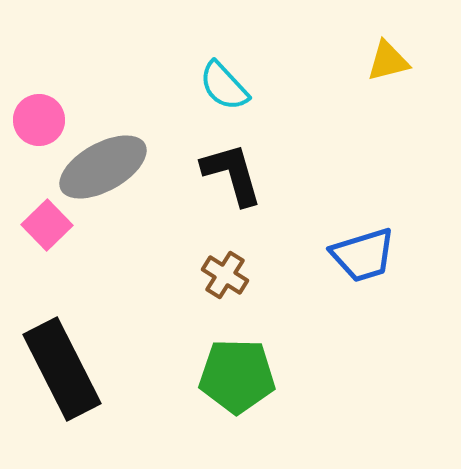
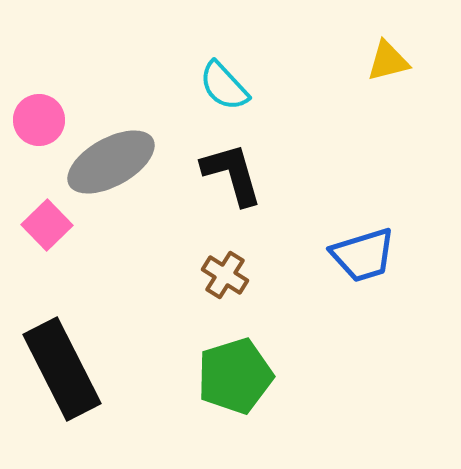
gray ellipse: moved 8 px right, 5 px up
green pentagon: moved 2 px left; rotated 18 degrees counterclockwise
